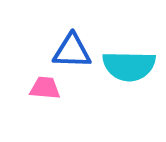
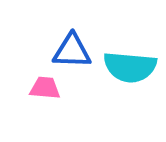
cyan semicircle: moved 1 px right, 1 px down; rotated 4 degrees clockwise
